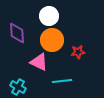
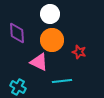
white circle: moved 1 px right, 2 px up
red star: moved 1 px right; rotated 24 degrees clockwise
